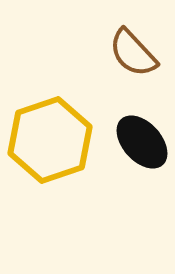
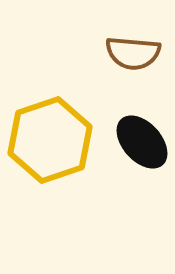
brown semicircle: rotated 42 degrees counterclockwise
